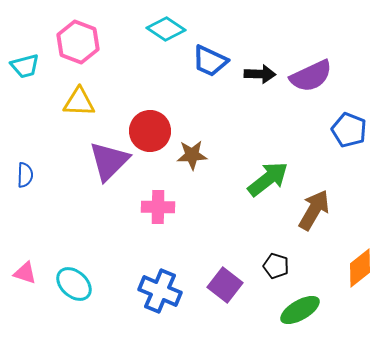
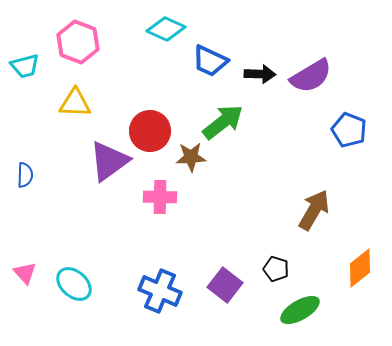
cyan diamond: rotated 9 degrees counterclockwise
purple semicircle: rotated 6 degrees counterclockwise
yellow triangle: moved 4 px left, 1 px down
brown star: moved 1 px left, 2 px down
purple triangle: rotated 9 degrees clockwise
green arrow: moved 45 px left, 57 px up
pink cross: moved 2 px right, 10 px up
black pentagon: moved 3 px down
pink triangle: rotated 30 degrees clockwise
